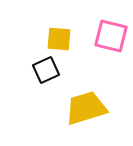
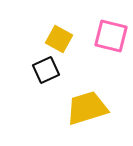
yellow square: rotated 24 degrees clockwise
yellow trapezoid: moved 1 px right
